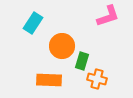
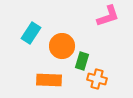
cyan rectangle: moved 2 px left, 10 px down
